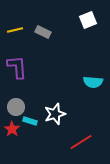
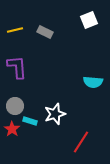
white square: moved 1 px right
gray rectangle: moved 2 px right
gray circle: moved 1 px left, 1 px up
red line: rotated 25 degrees counterclockwise
